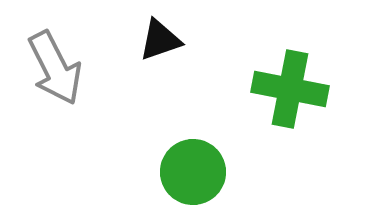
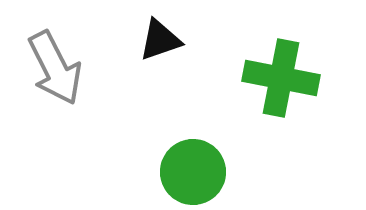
green cross: moved 9 px left, 11 px up
